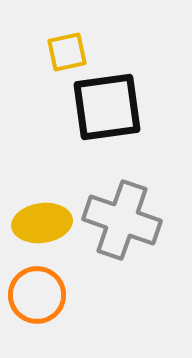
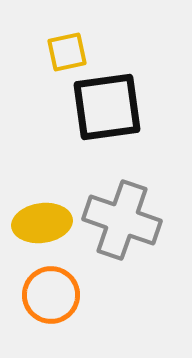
orange circle: moved 14 px right
